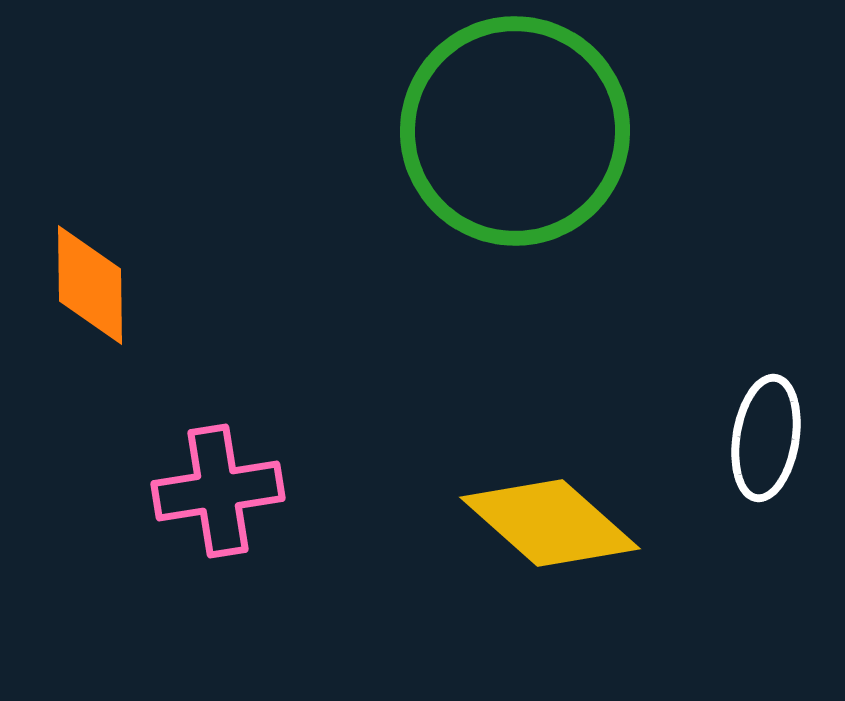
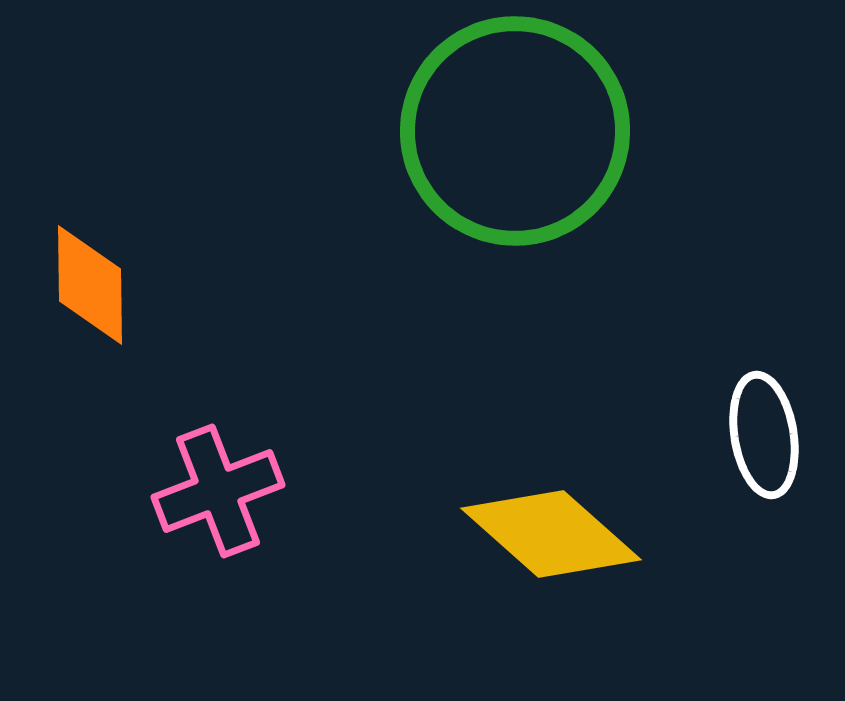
white ellipse: moved 2 px left, 3 px up; rotated 18 degrees counterclockwise
pink cross: rotated 12 degrees counterclockwise
yellow diamond: moved 1 px right, 11 px down
